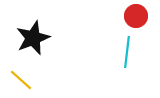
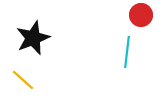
red circle: moved 5 px right, 1 px up
yellow line: moved 2 px right
